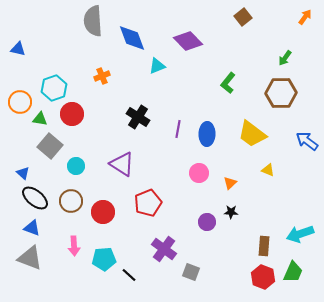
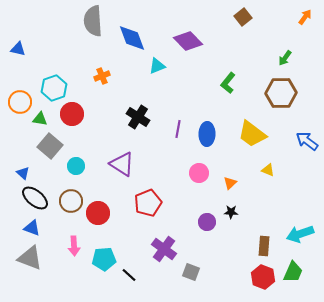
red circle at (103, 212): moved 5 px left, 1 px down
